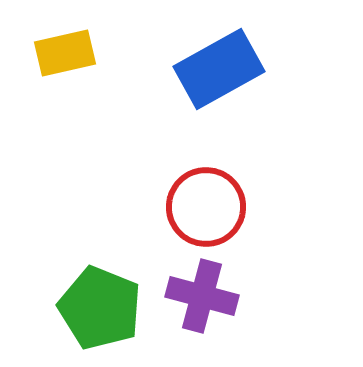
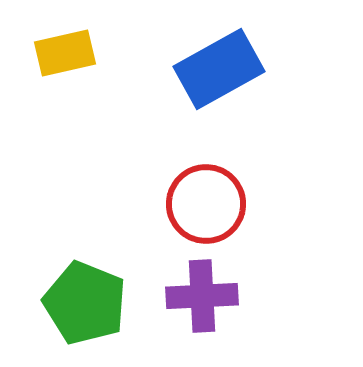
red circle: moved 3 px up
purple cross: rotated 18 degrees counterclockwise
green pentagon: moved 15 px left, 5 px up
